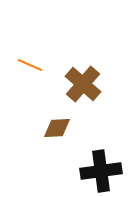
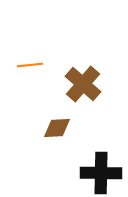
orange line: rotated 30 degrees counterclockwise
black cross: moved 2 px down; rotated 9 degrees clockwise
